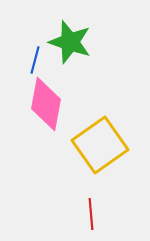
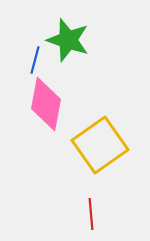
green star: moved 2 px left, 2 px up
